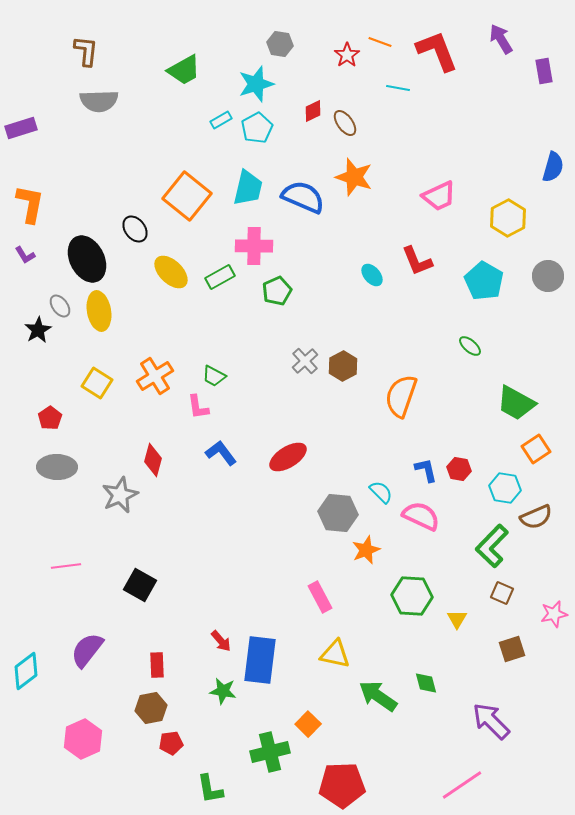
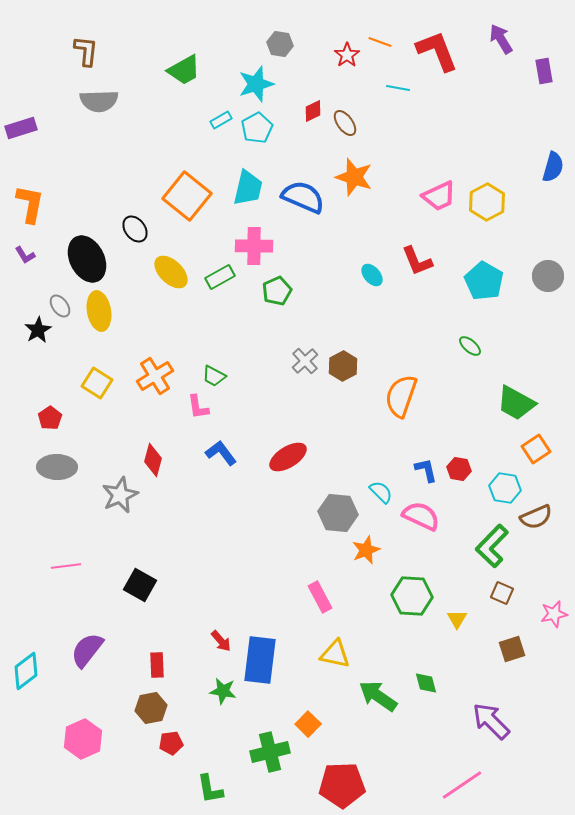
yellow hexagon at (508, 218): moved 21 px left, 16 px up
